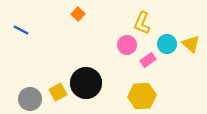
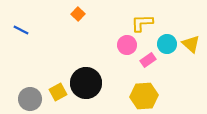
yellow L-shape: rotated 65 degrees clockwise
yellow hexagon: moved 2 px right
